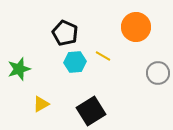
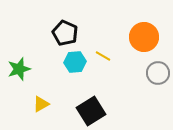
orange circle: moved 8 px right, 10 px down
